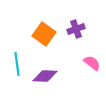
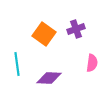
pink semicircle: rotated 60 degrees clockwise
purple diamond: moved 4 px right, 2 px down
